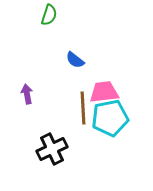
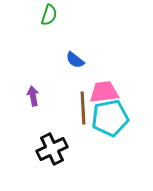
purple arrow: moved 6 px right, 2 px down
